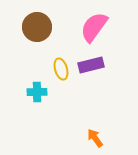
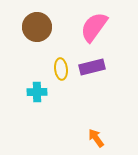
purple rectangle: moved 1 px right, 2 px down
yellow ellipse: rotated 10 degrees clockwise
orange arrow: moved 1 px right
